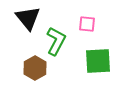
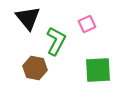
pink square: rotated 30 degrees counterclockwise
green square: moved 9 px down
brown hexagon: rotated 20 degrees counterclockwise
